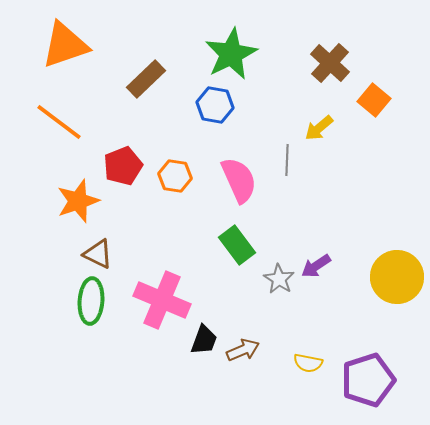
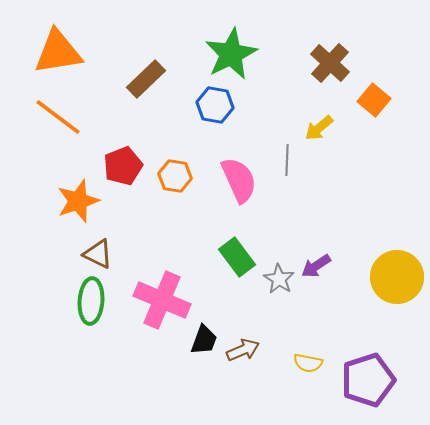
orange triangle: moved 7 px left, 7 px down; rotated 10 degrees clockwise
orange line: moved 1 px left, 5 px up
green rectangle: moved 12 px down
